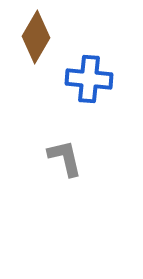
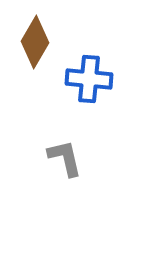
brown diamond: moved 1 px left, 5 px down
